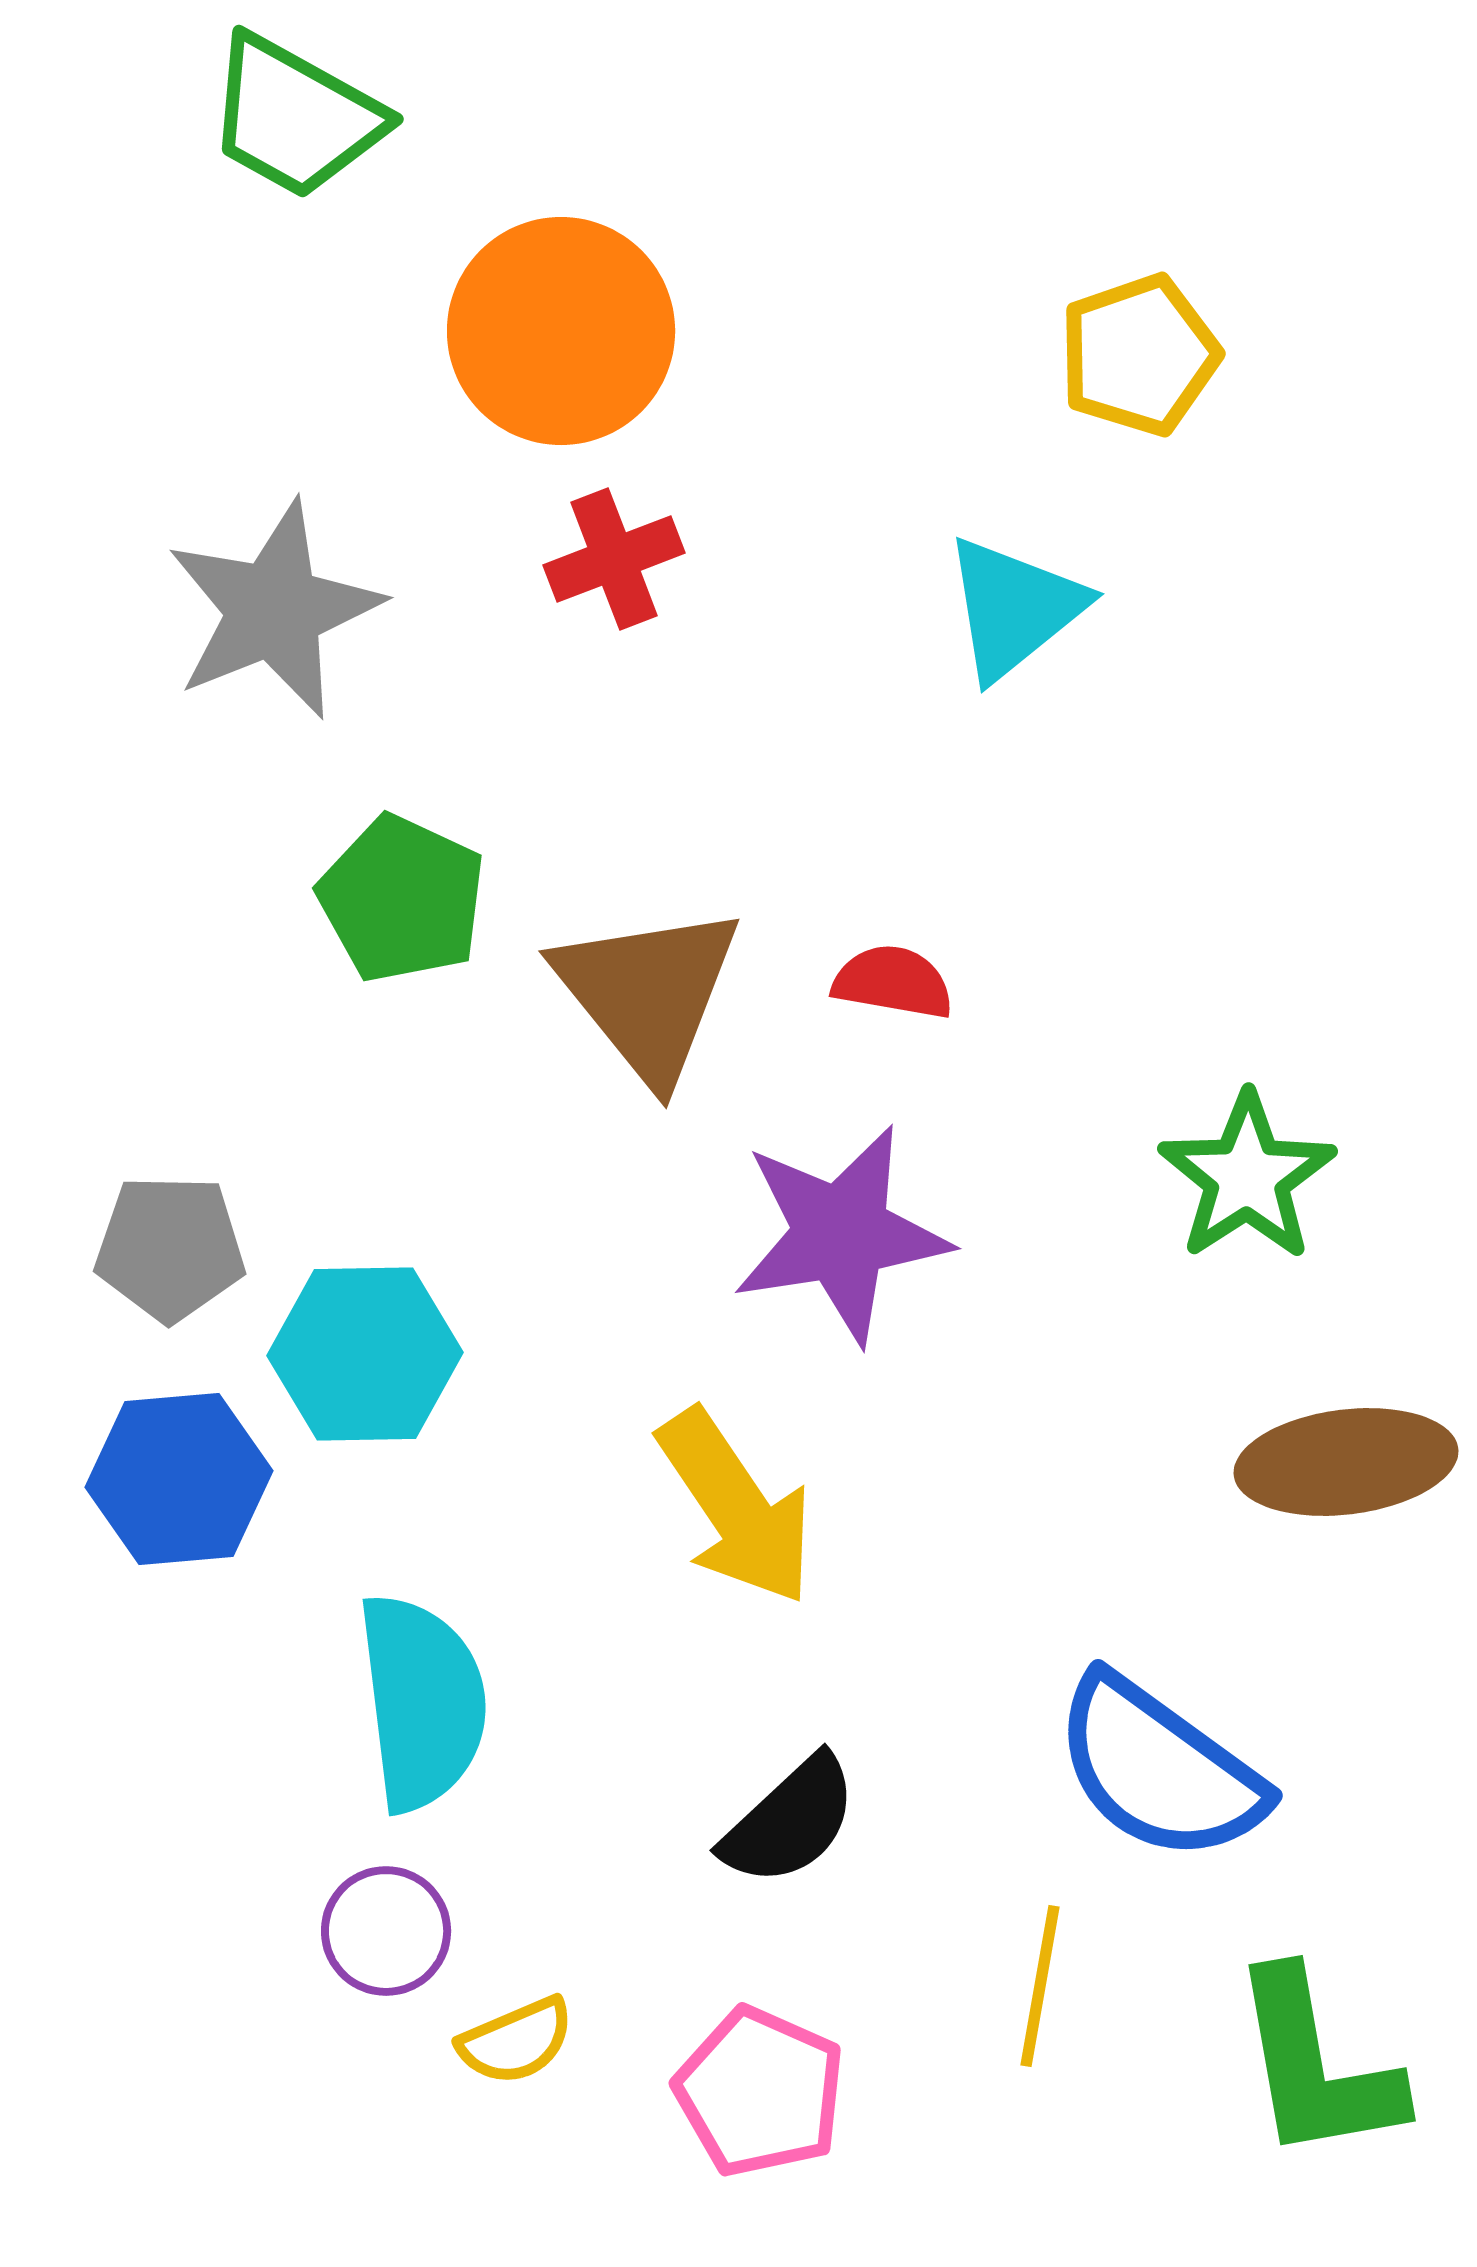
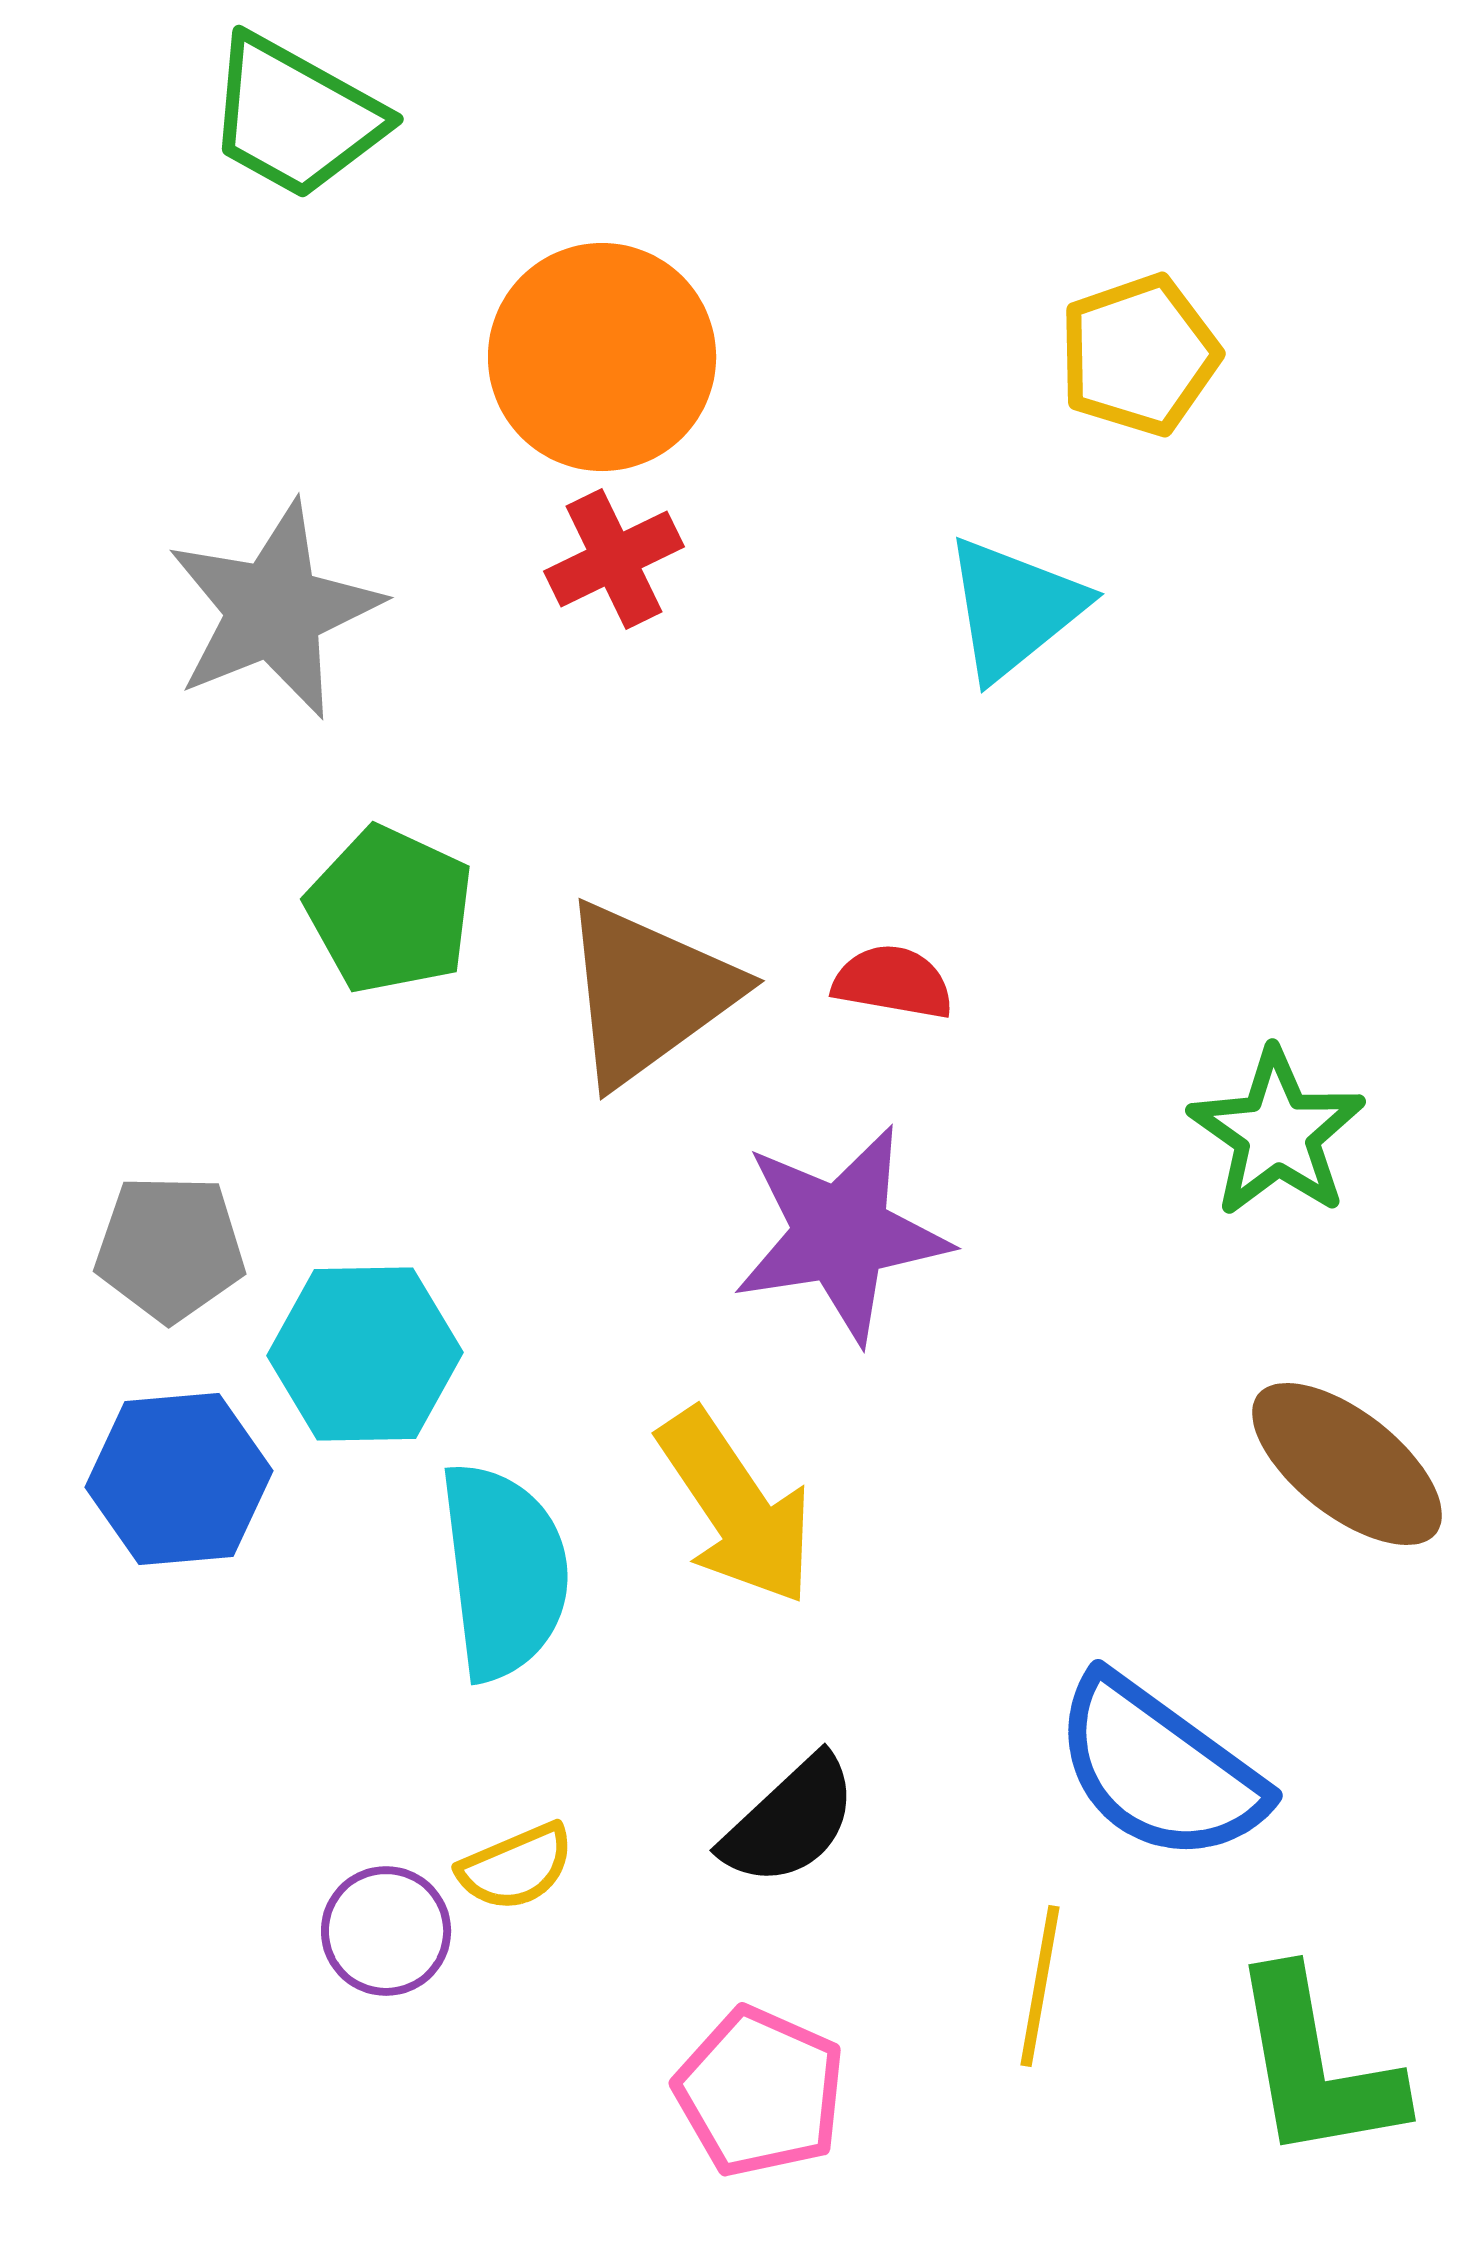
orange circle: moved 41 px right, 26 px down
red cross: rotated 5 degrees counterclockwise
green pentagon: moved 12 px left, 11 px down
brown triangle: rotated 33 degrees clockwise
green star: moved 30 px right, 44 px up; rotated 4 degrees counterclockwise
brown ellipse: moved 1 px right, 2 px down; rotated 45 degrees clockwise
cyan semicircle: moved 82 px right, 131 px up
yellow semicircle: moved 174 px up
